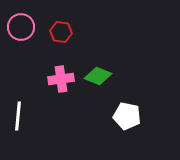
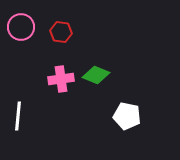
green diamond: moved 2 px left, 1 px up
